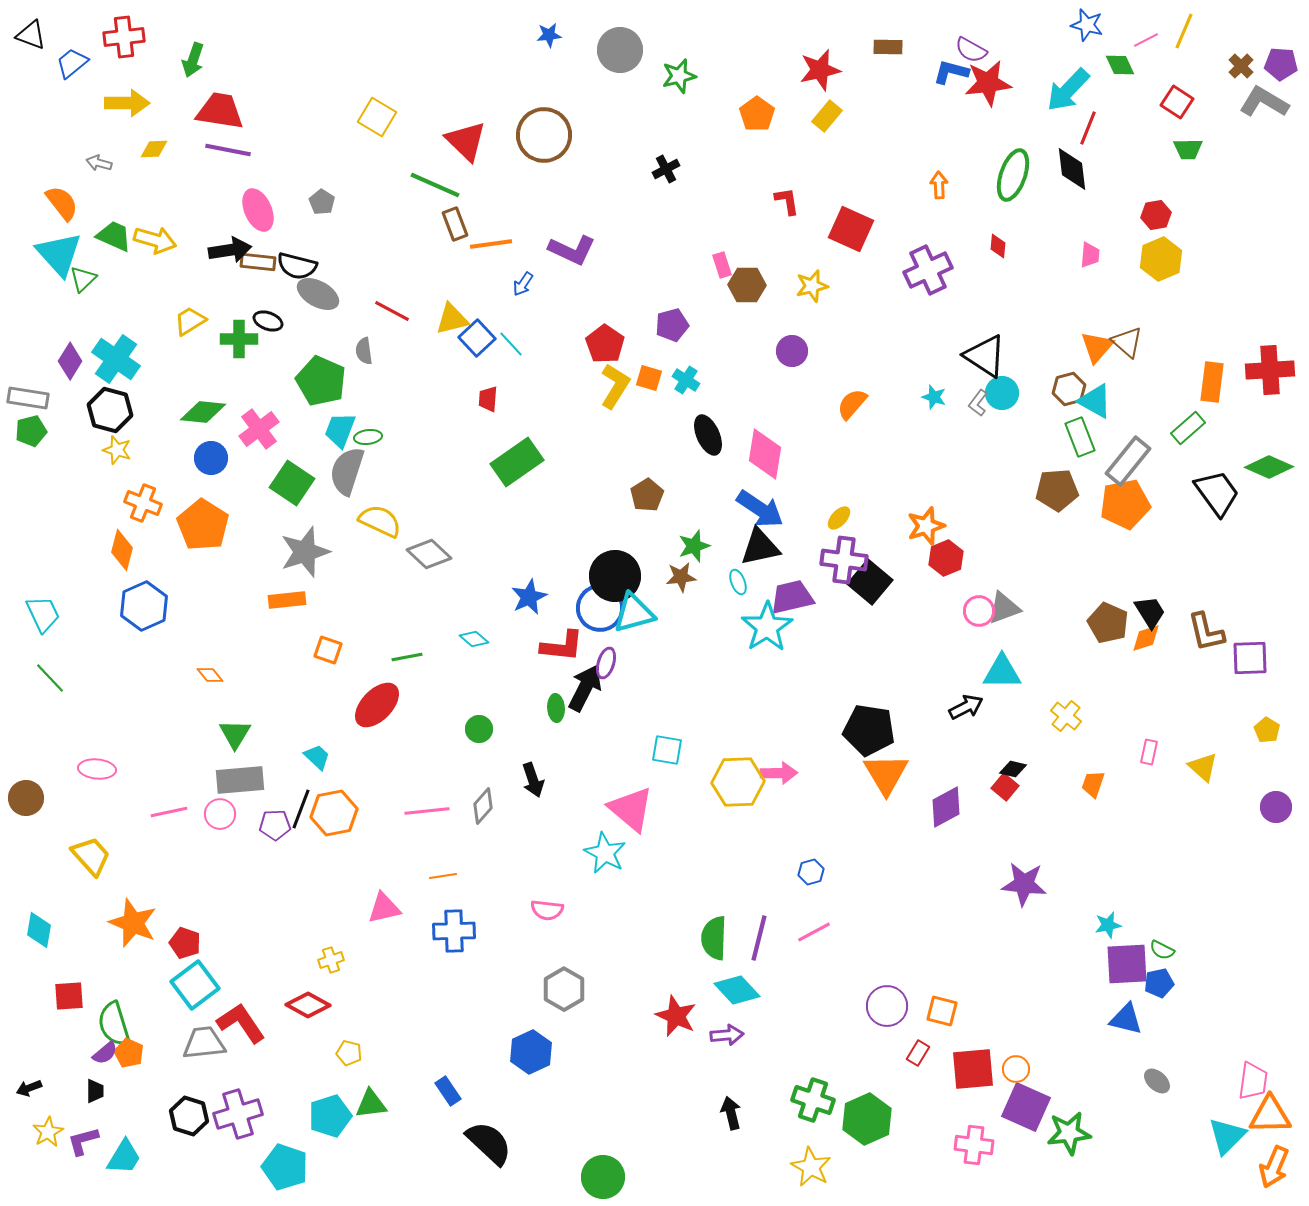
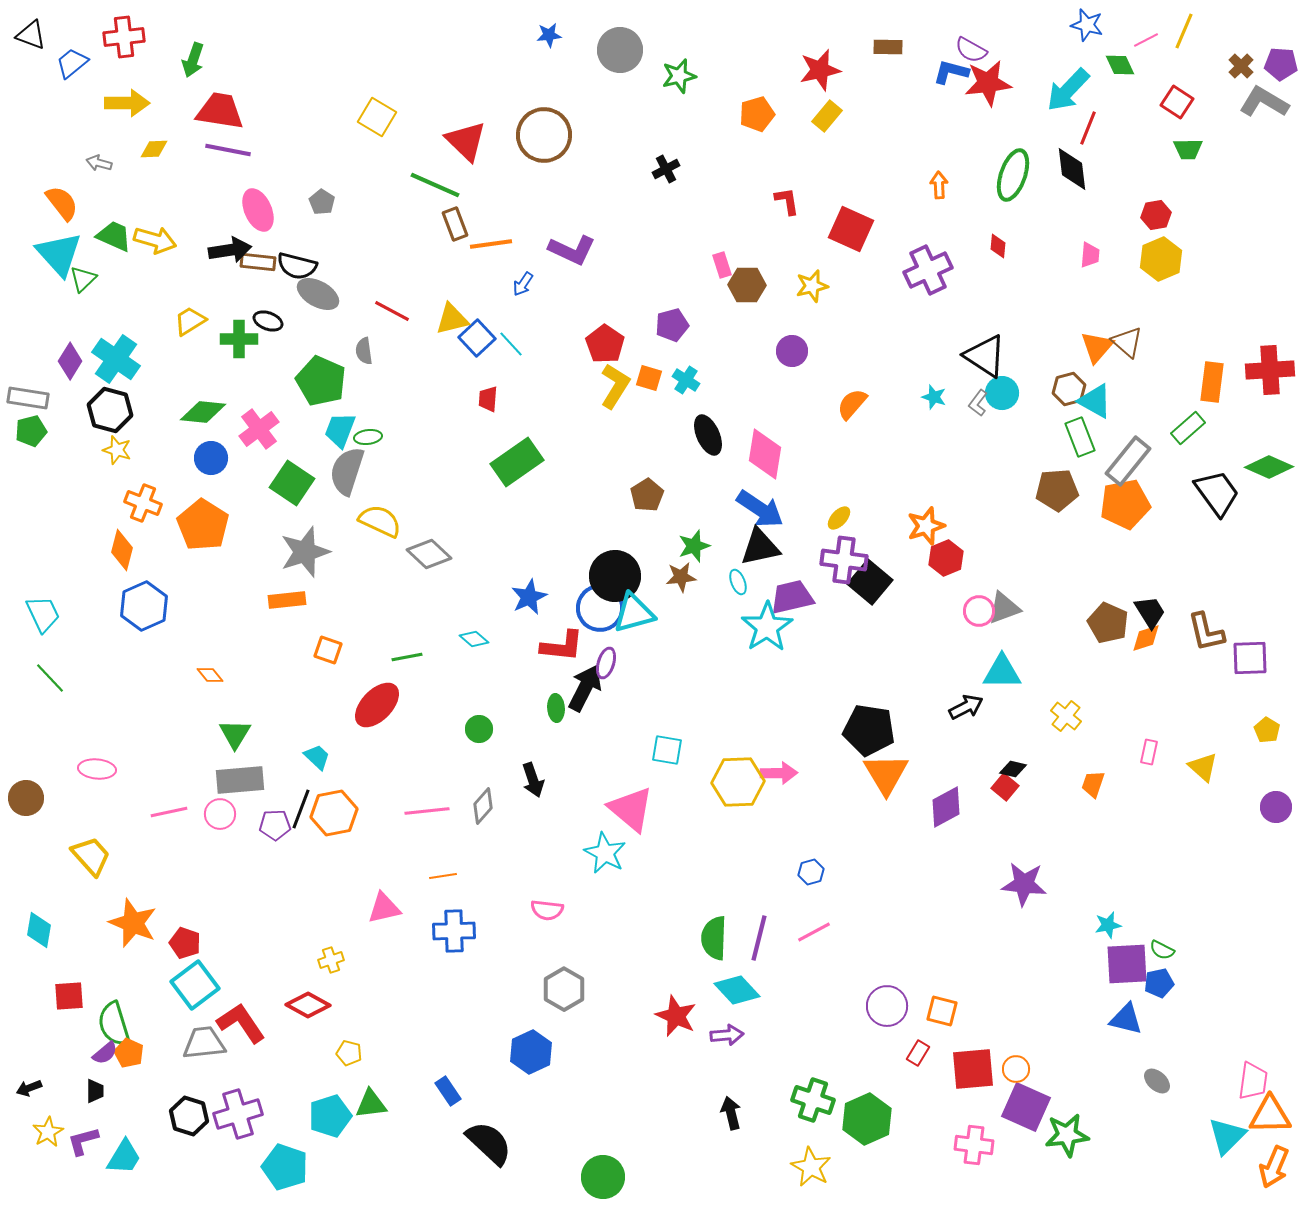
orange pentagon at (757, 114): rotated 20 degrees clockwise
green star at (1069, 1133): moved 2 px left, 2 px down
